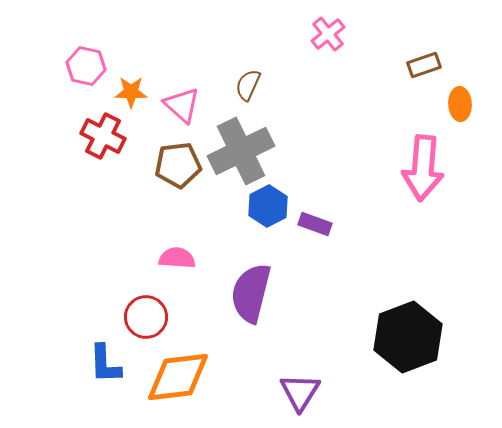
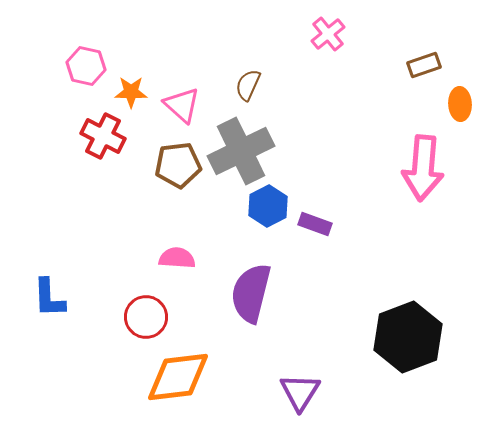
blue L-shape: moved 56 px left, 66 px up
